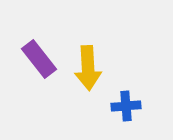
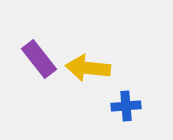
yellow arrow: rotated 99 degrees clockwise
